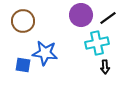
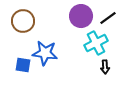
purple circle: moved 1 px down
cyan cross: moved 1 px left; rotated 15 degrees counterclockwise
